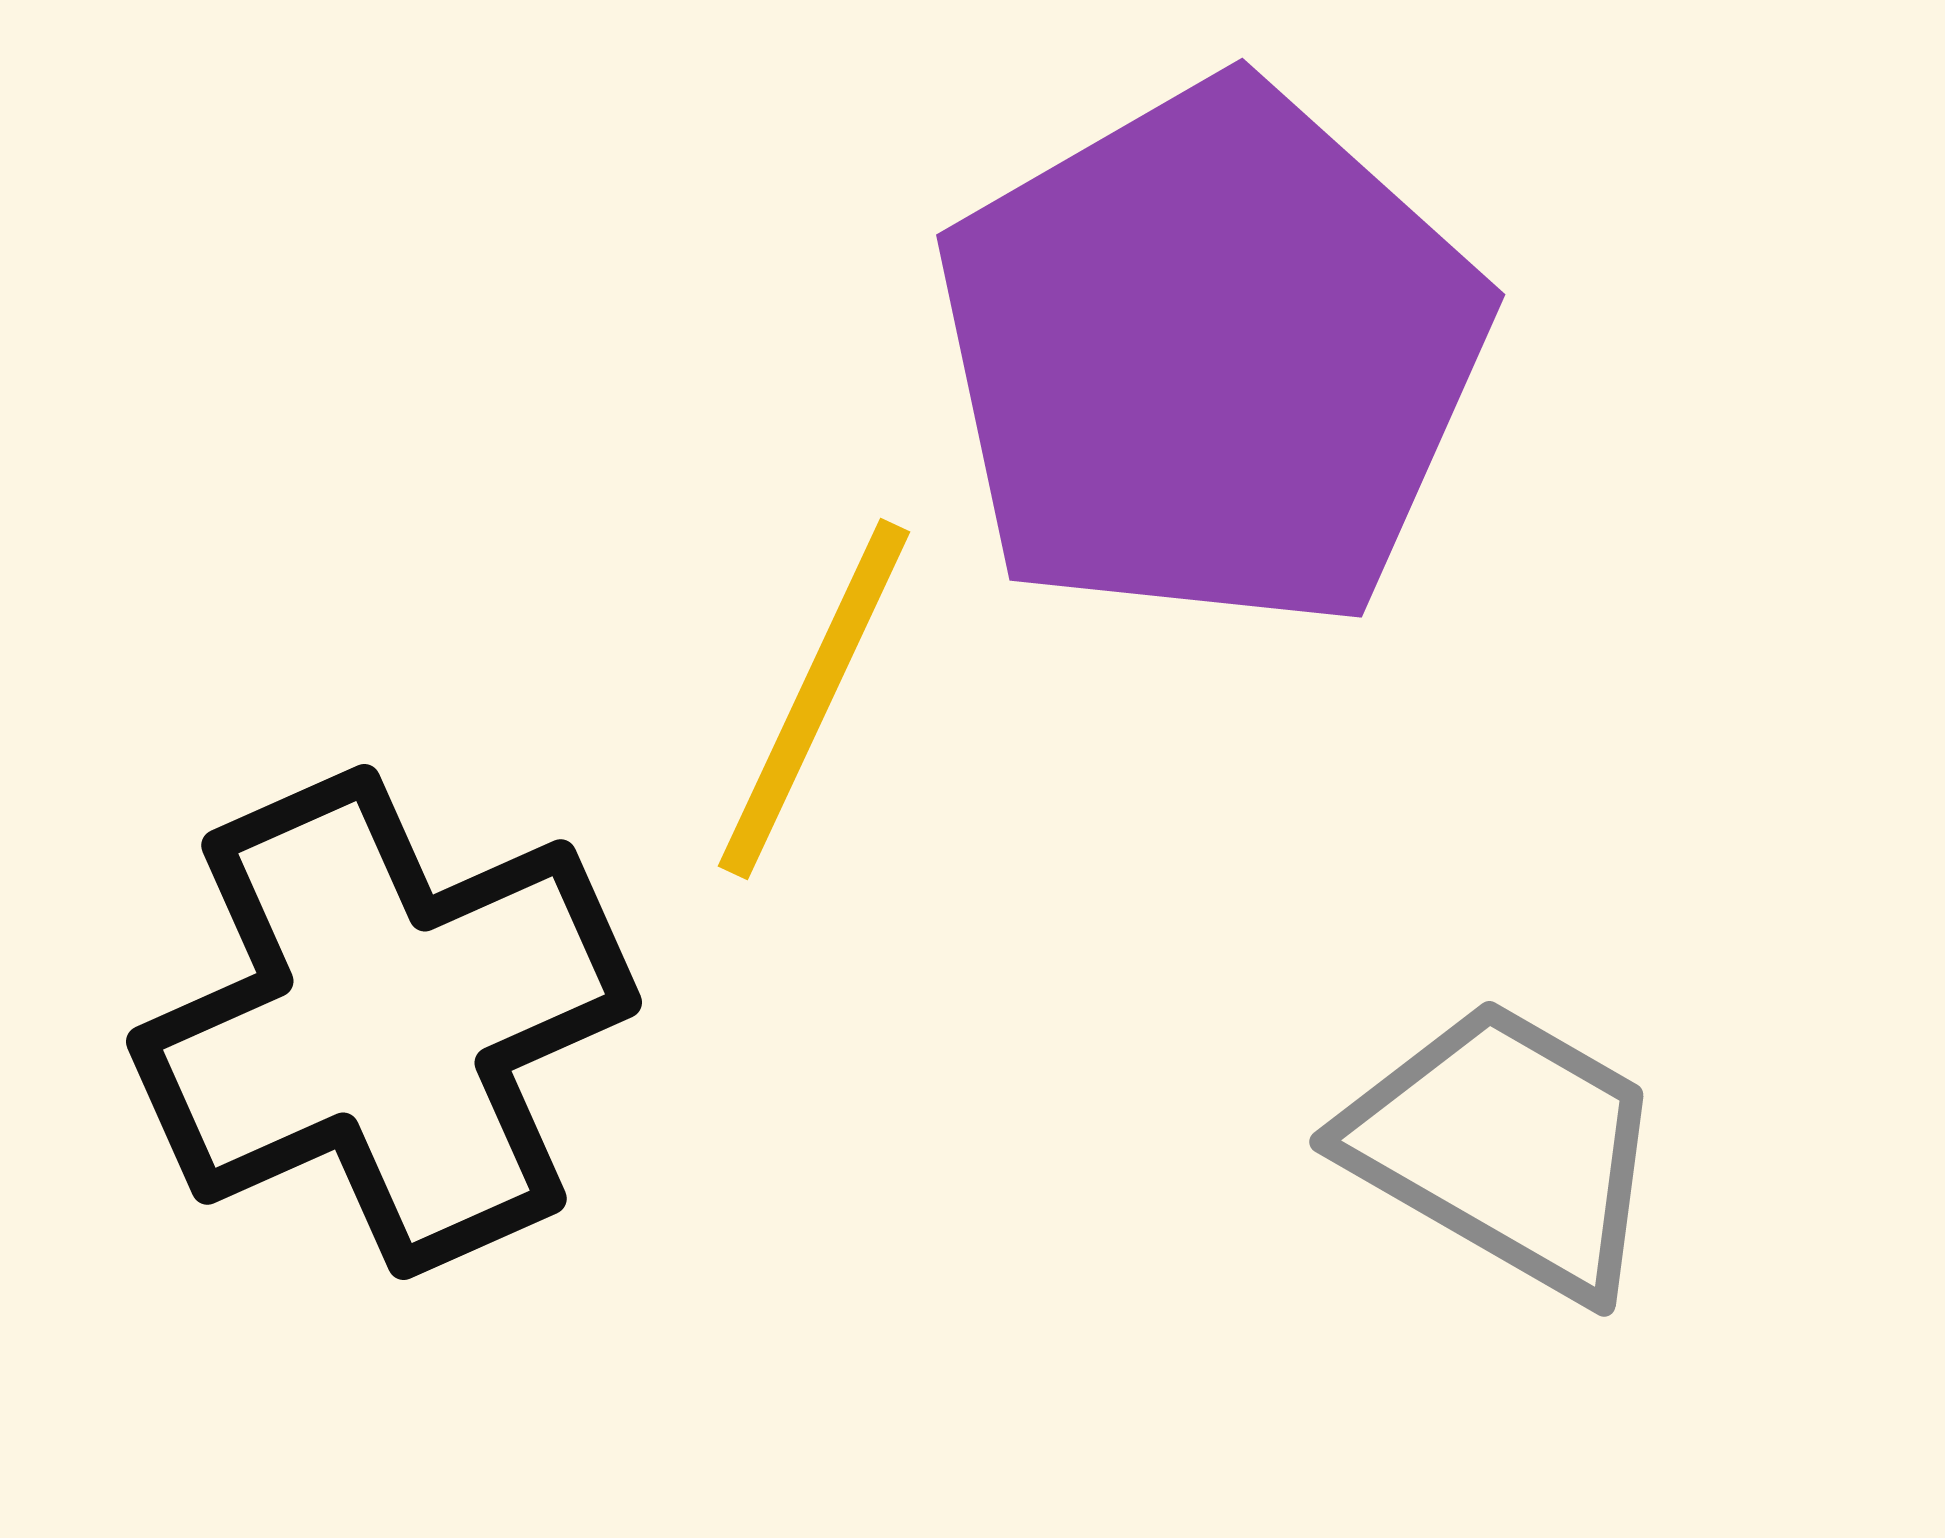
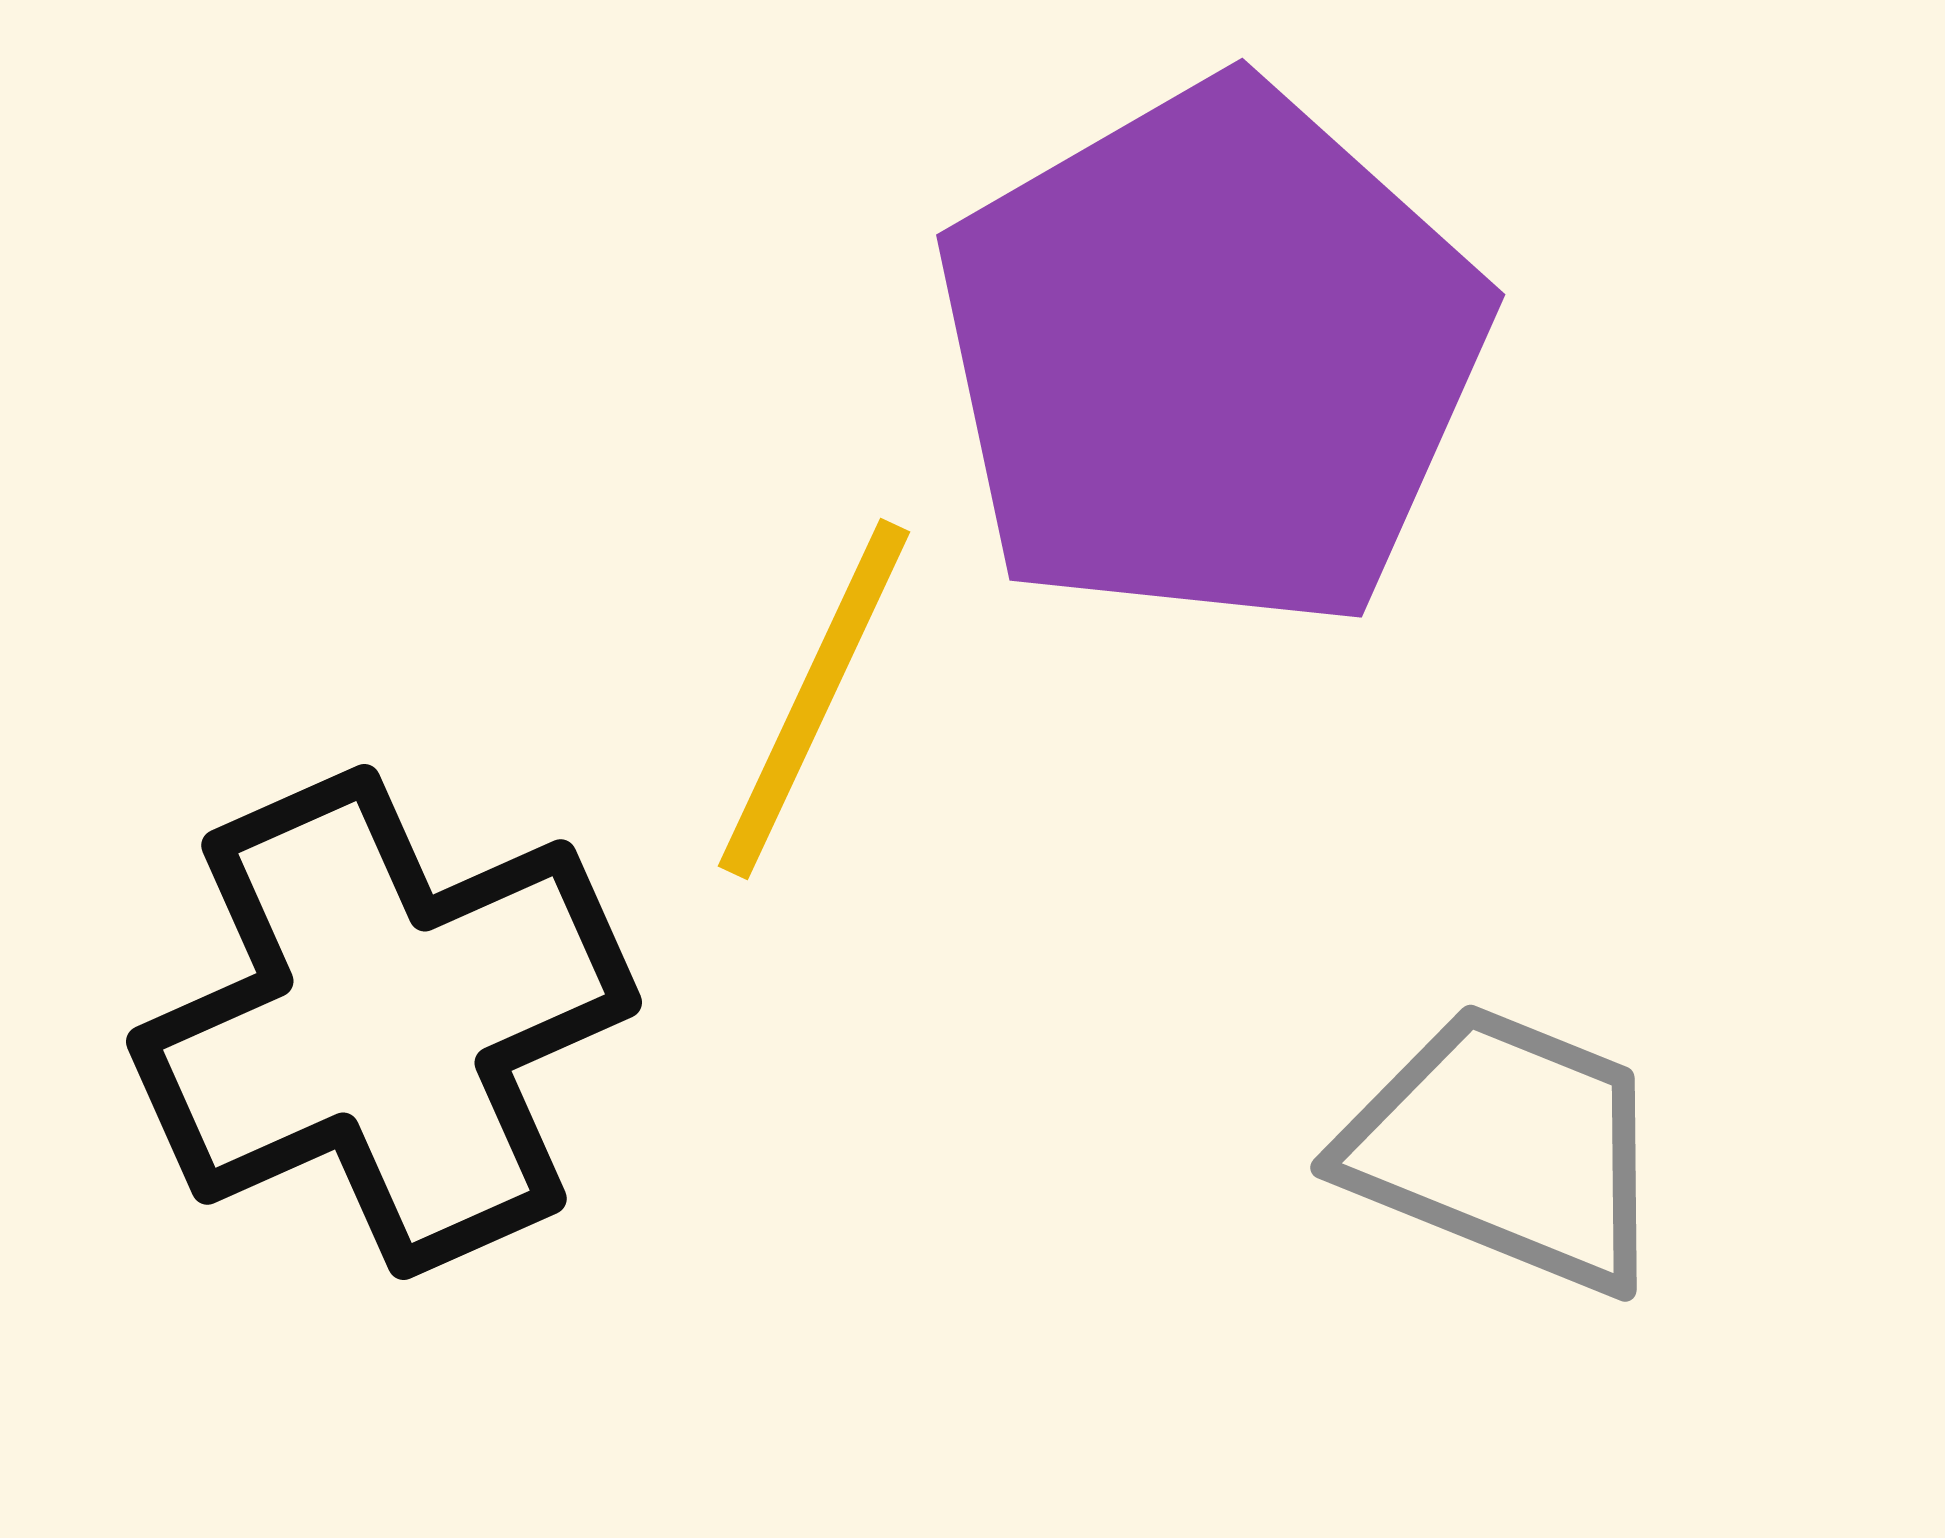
gray trapezoid: rotated 8 degrees counterclockwise
